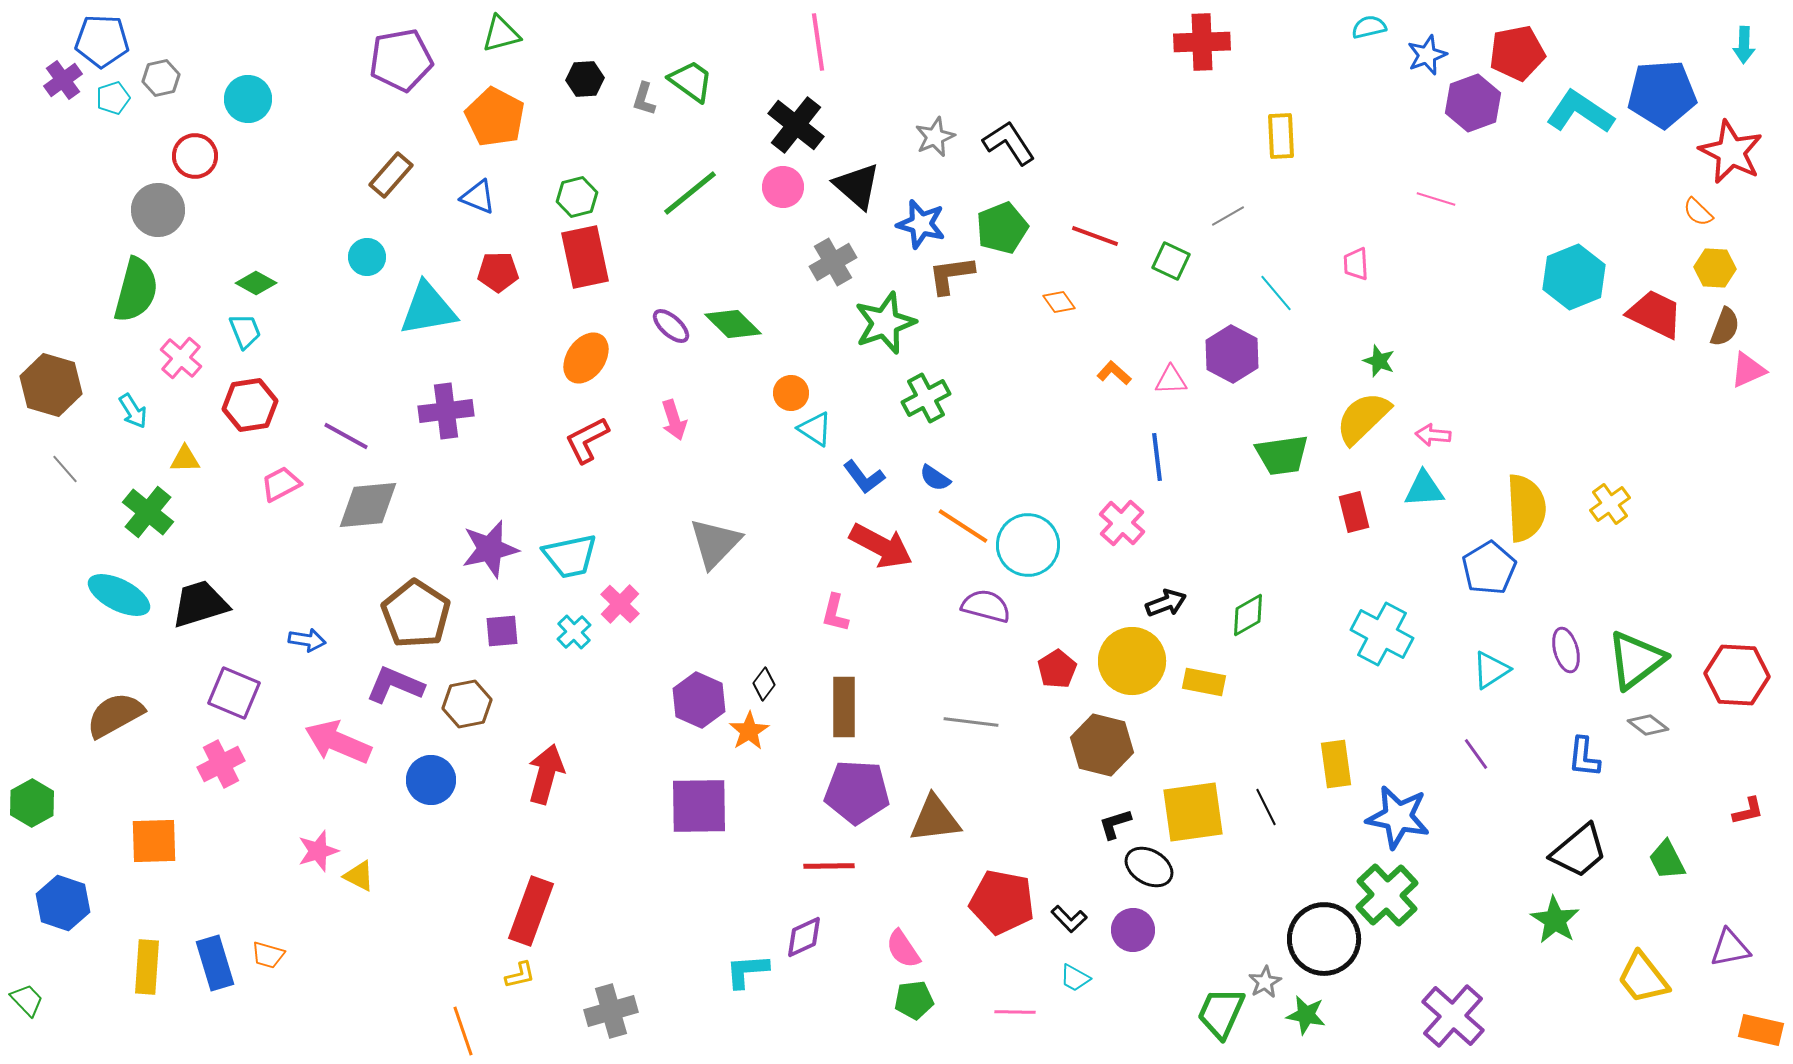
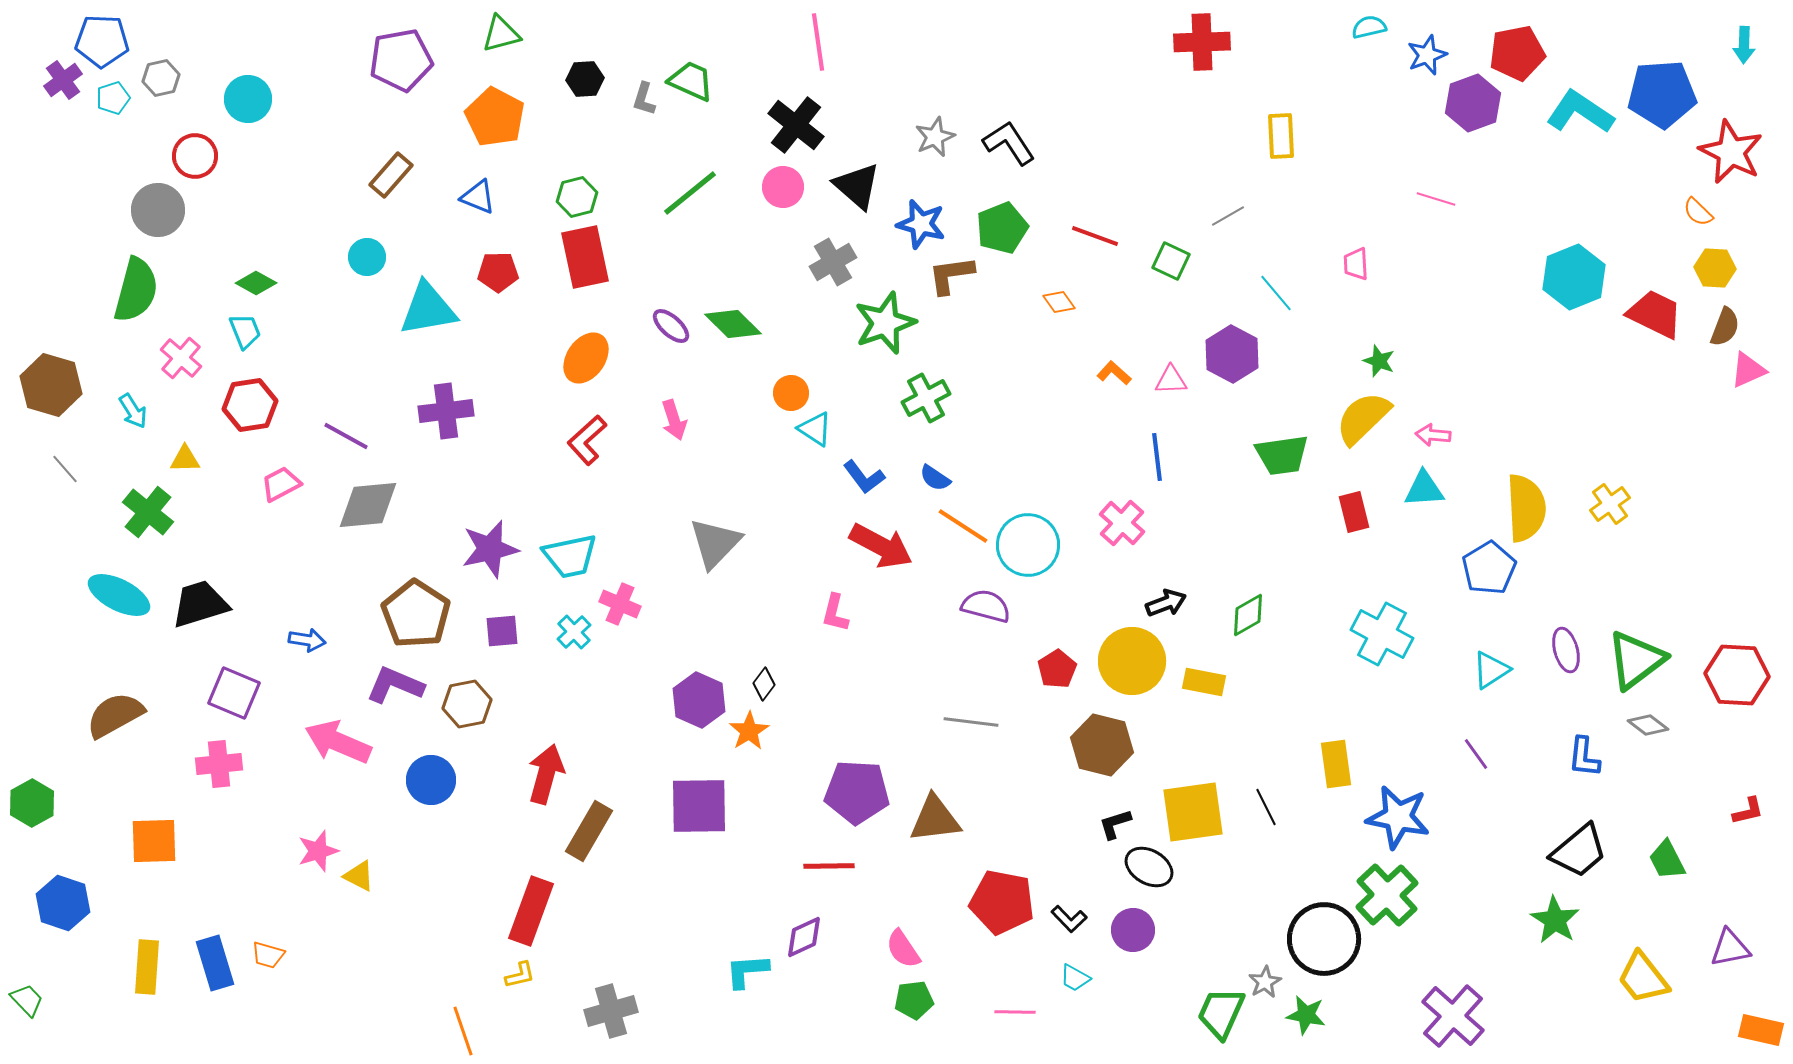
green trapezoid at (691, 81): rotated 12 degrees counterclockwise
red L-shape at (587, 440): rotated 15 degrees counterclockwise
pink cross at (620, 604): rotated 21 degrees counterclockwise
brown rectangle at (844, 707): moved 255 px left, 124 px down; rotated 30 degrees clockwise
pink cross at (221, 764): moved 2 px left; rotated 21 degrees clockwise
